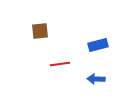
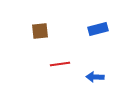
blue rectangle: moved 16 px up
blue arrow: moved 1 px left, 2 px up
